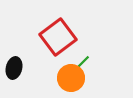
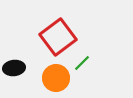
black ellipse: rotated 70 degrees clockwise
orange circle: moved 15 px left
